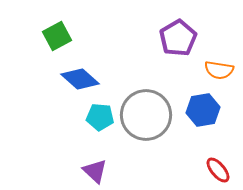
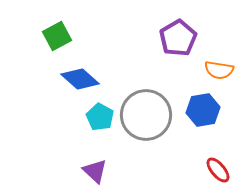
cyan pentagon: rotated 24 degrees clockwise
